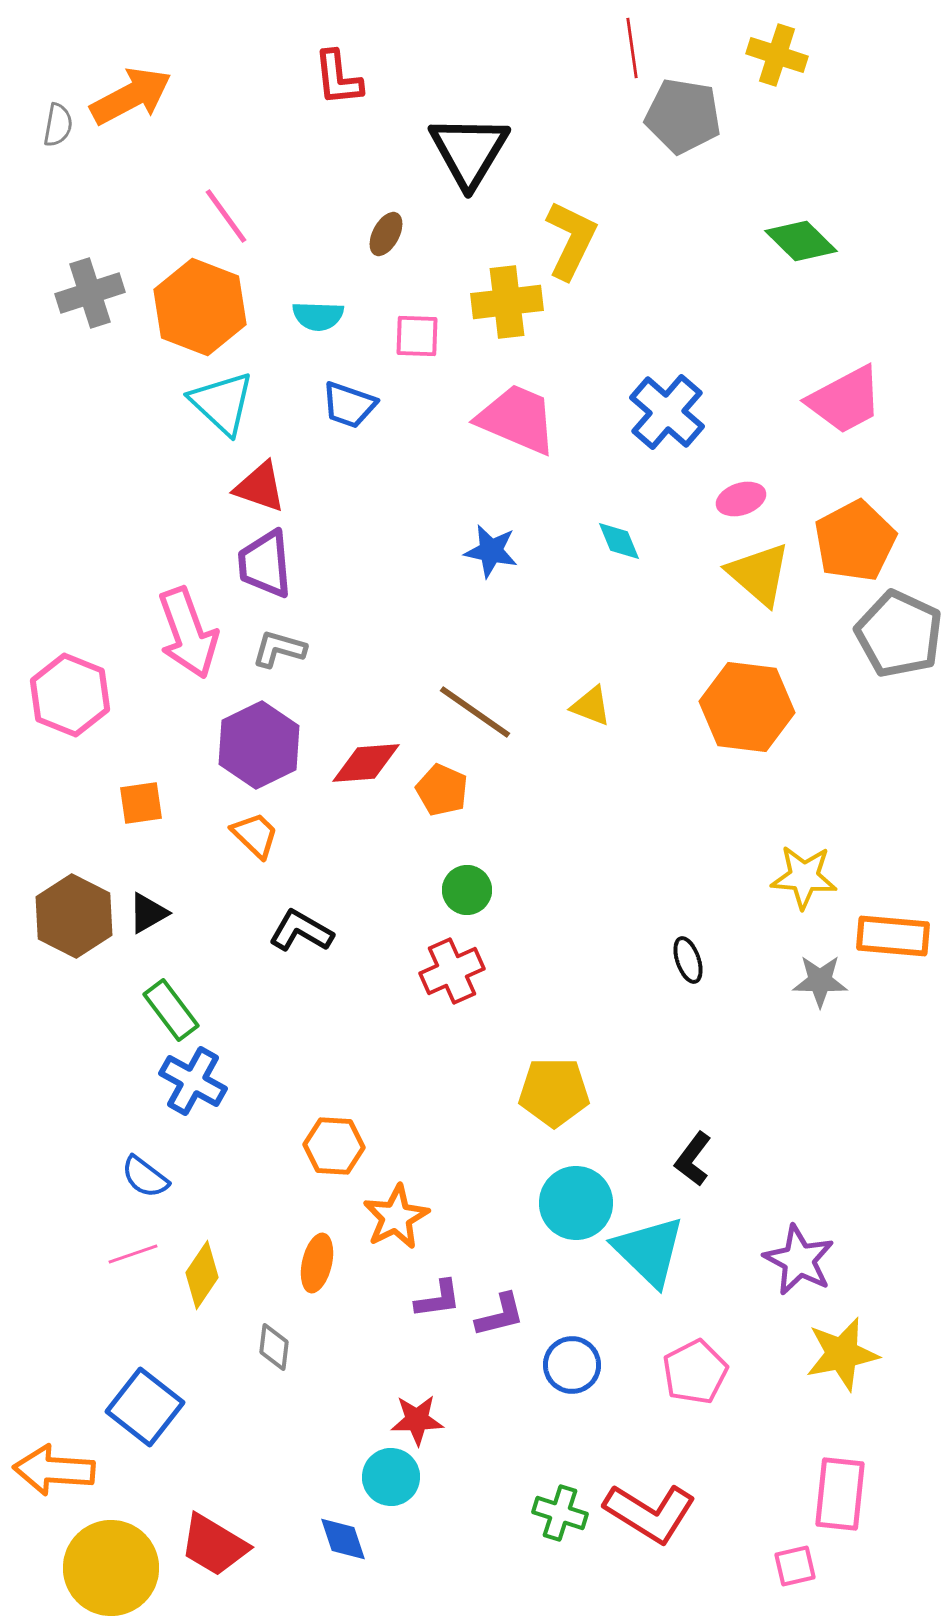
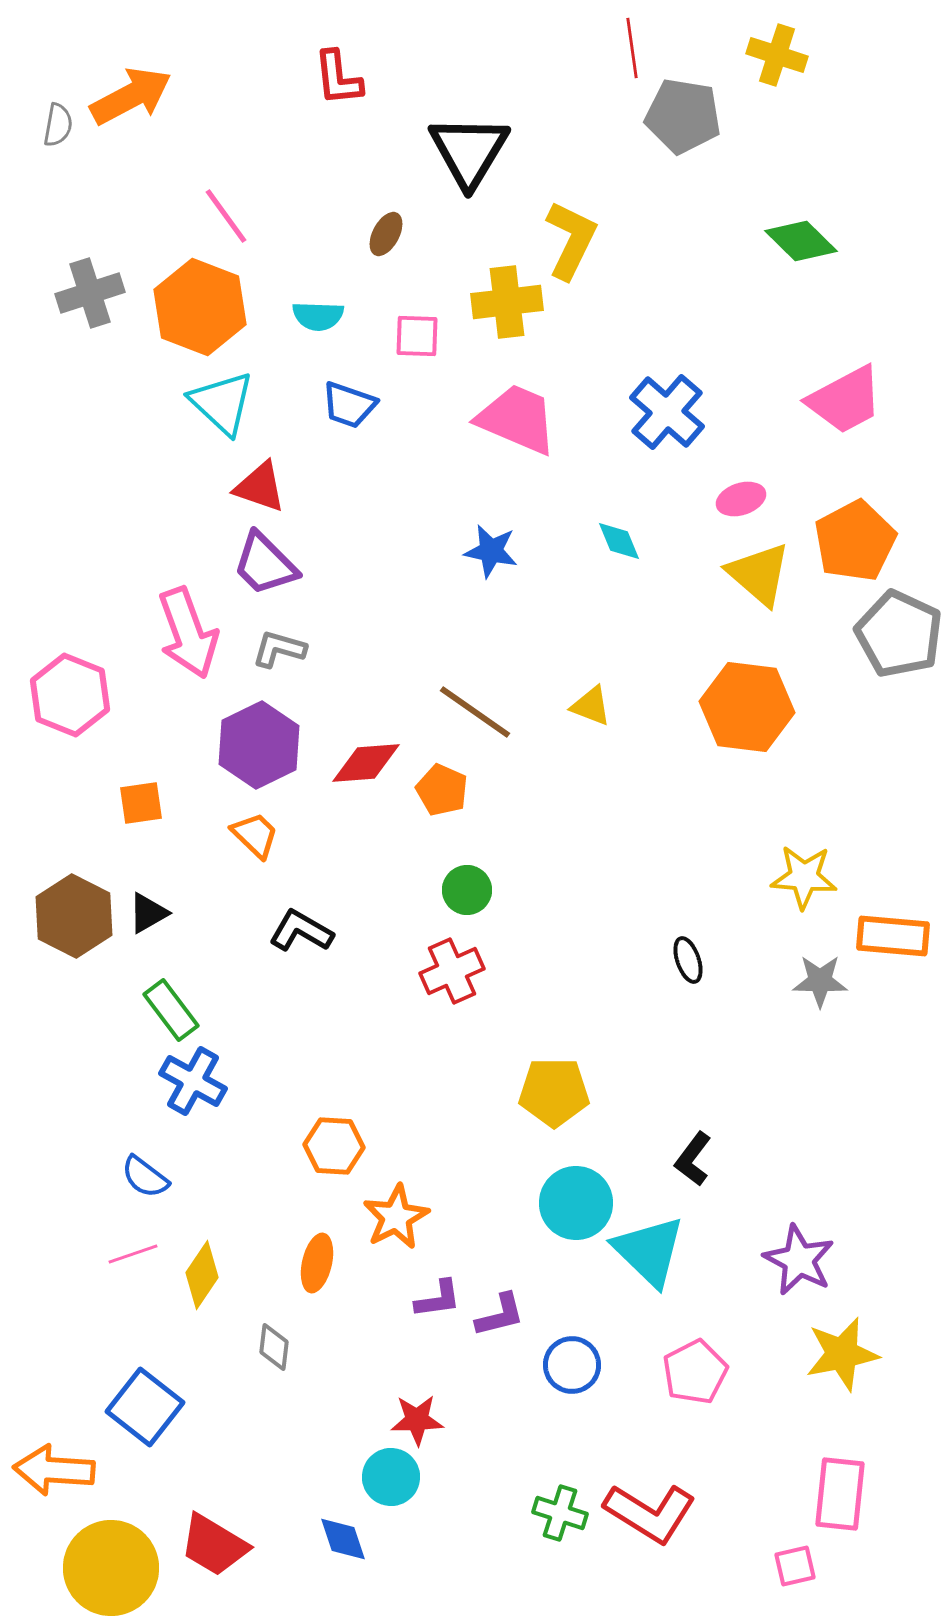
purple trapezoid at (265, 564): rotated 40 degrees counterclockwise
